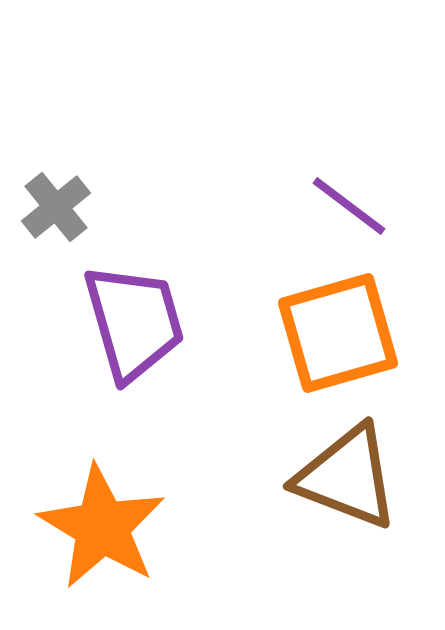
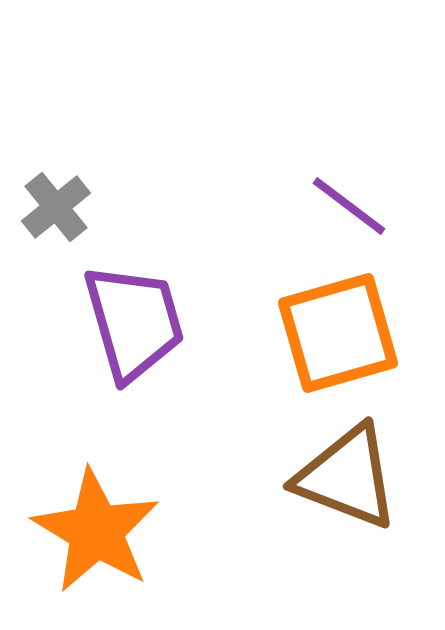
orange star: moved 6 px left, 4 px down
